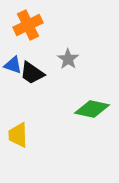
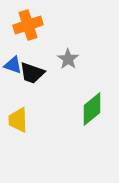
orange cross: rotated 8 degrees clockwise
black trapezoid: rotated 16 degrees counterclockwise
green diamond: rotated 52 degrees counterclockwise
yellow trapezoid: moved 15 px up
